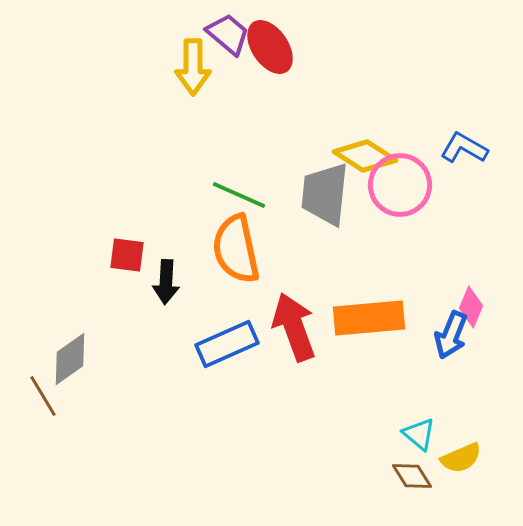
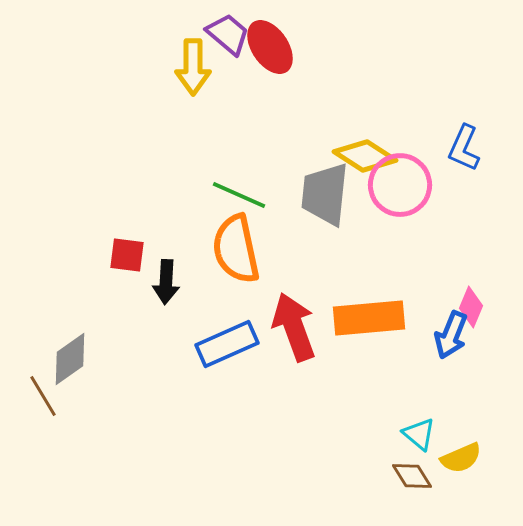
blue L-shape: rotated 96 degrees counterclockwise
